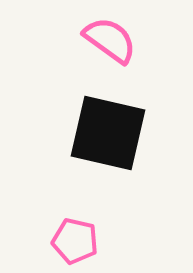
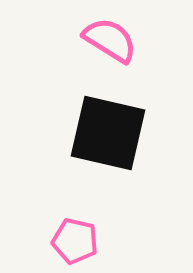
pink semicircle: rotated 4 degrees counterclockwise
